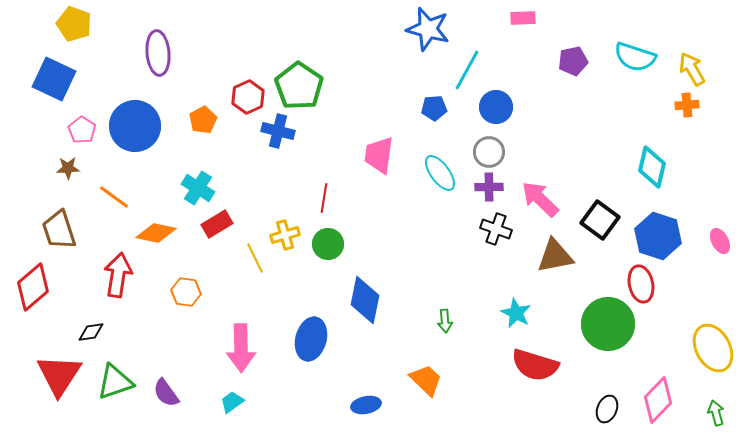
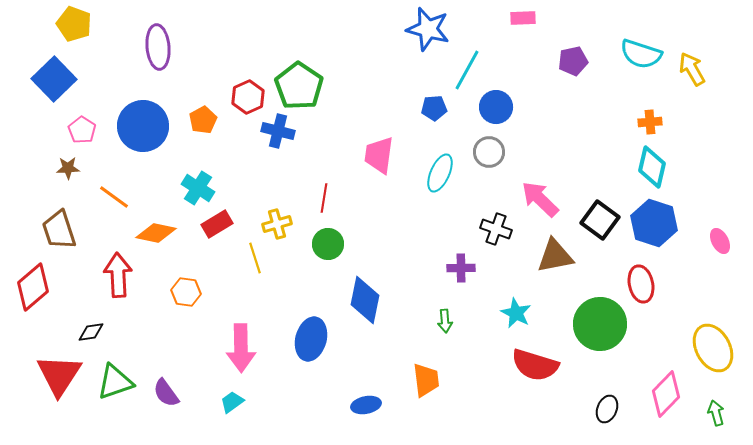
purple ellipse at (158, 53): moved 6 px up
cyan semicircle at (635, 57): moved 6 px right, 3 px up
blue square at (54, 79): rotated 21 degrees clockwise
orange cross at (687, 105): moved 37 px left, 17 px down
blue circle at (135, 126): moved 8 px right
cyan ellipse at (440, 173): rotated 60 degrees clockwise
purple cross at (489, 187): moved 28 px left, 81 px down
yellow cross at (285, 235): moved 8 px left, 11 px up
blue hexagon at (658, 236): moved 4 px left, 13 px up
yellow line at (255, 258): rotated 8 degrees clockwise
red arrow at (118, 275): rotated 12 degrees counterclockwise
green circle at (608, 324): moved 8 px left
orange trapezoid at (426, 380): rotated 39 degrees clockwise
pink diamond at (658, 400): moved 8 px right, 6 px up
